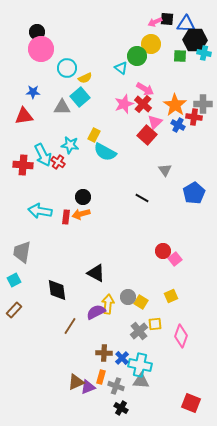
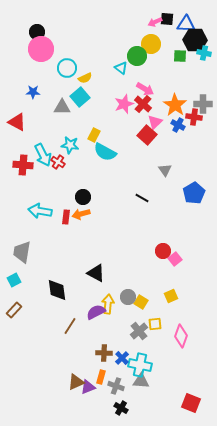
red triangle at (24, 116): moved 7 px left, 6 px down; rotated 36 degrees clockwise
